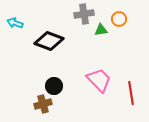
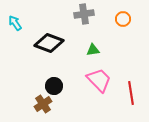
orange circle: moved 4 px right
cyan arrow: rotated 35 degrees clockwise
green triangle: moved 8 px left, 20 px down
black diamond: moved 2 px down
brown cross: rotated 18 degrees counterclockwise
